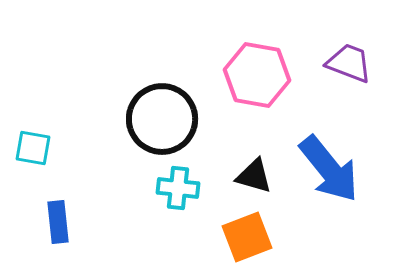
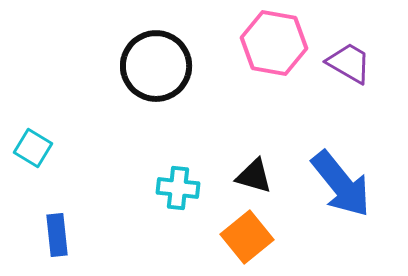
purple trapezoid: rotated 9 degrees clockwise
pink hexagon: moved 17 px right, 32 px up
black circle: moved 6 px left, 53 px up
cyan square: rotated 21 degrees clockwise
blue arrow: moved 12 px right, 15 px down
blue rectangle: moved 1 px left, 13 px down
orange square: rotated 18 degrees counterclockwise
